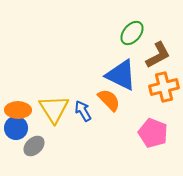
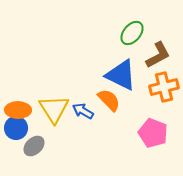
blue arrow: rotated 30 degrees counterclockwise
